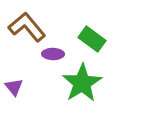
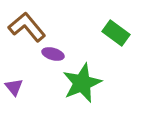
green rectangle: moved 24 px right, 6 px up
purple ellipse: rotated 15 degrees clockwise
green star: rotated 9 degrees clockwise
